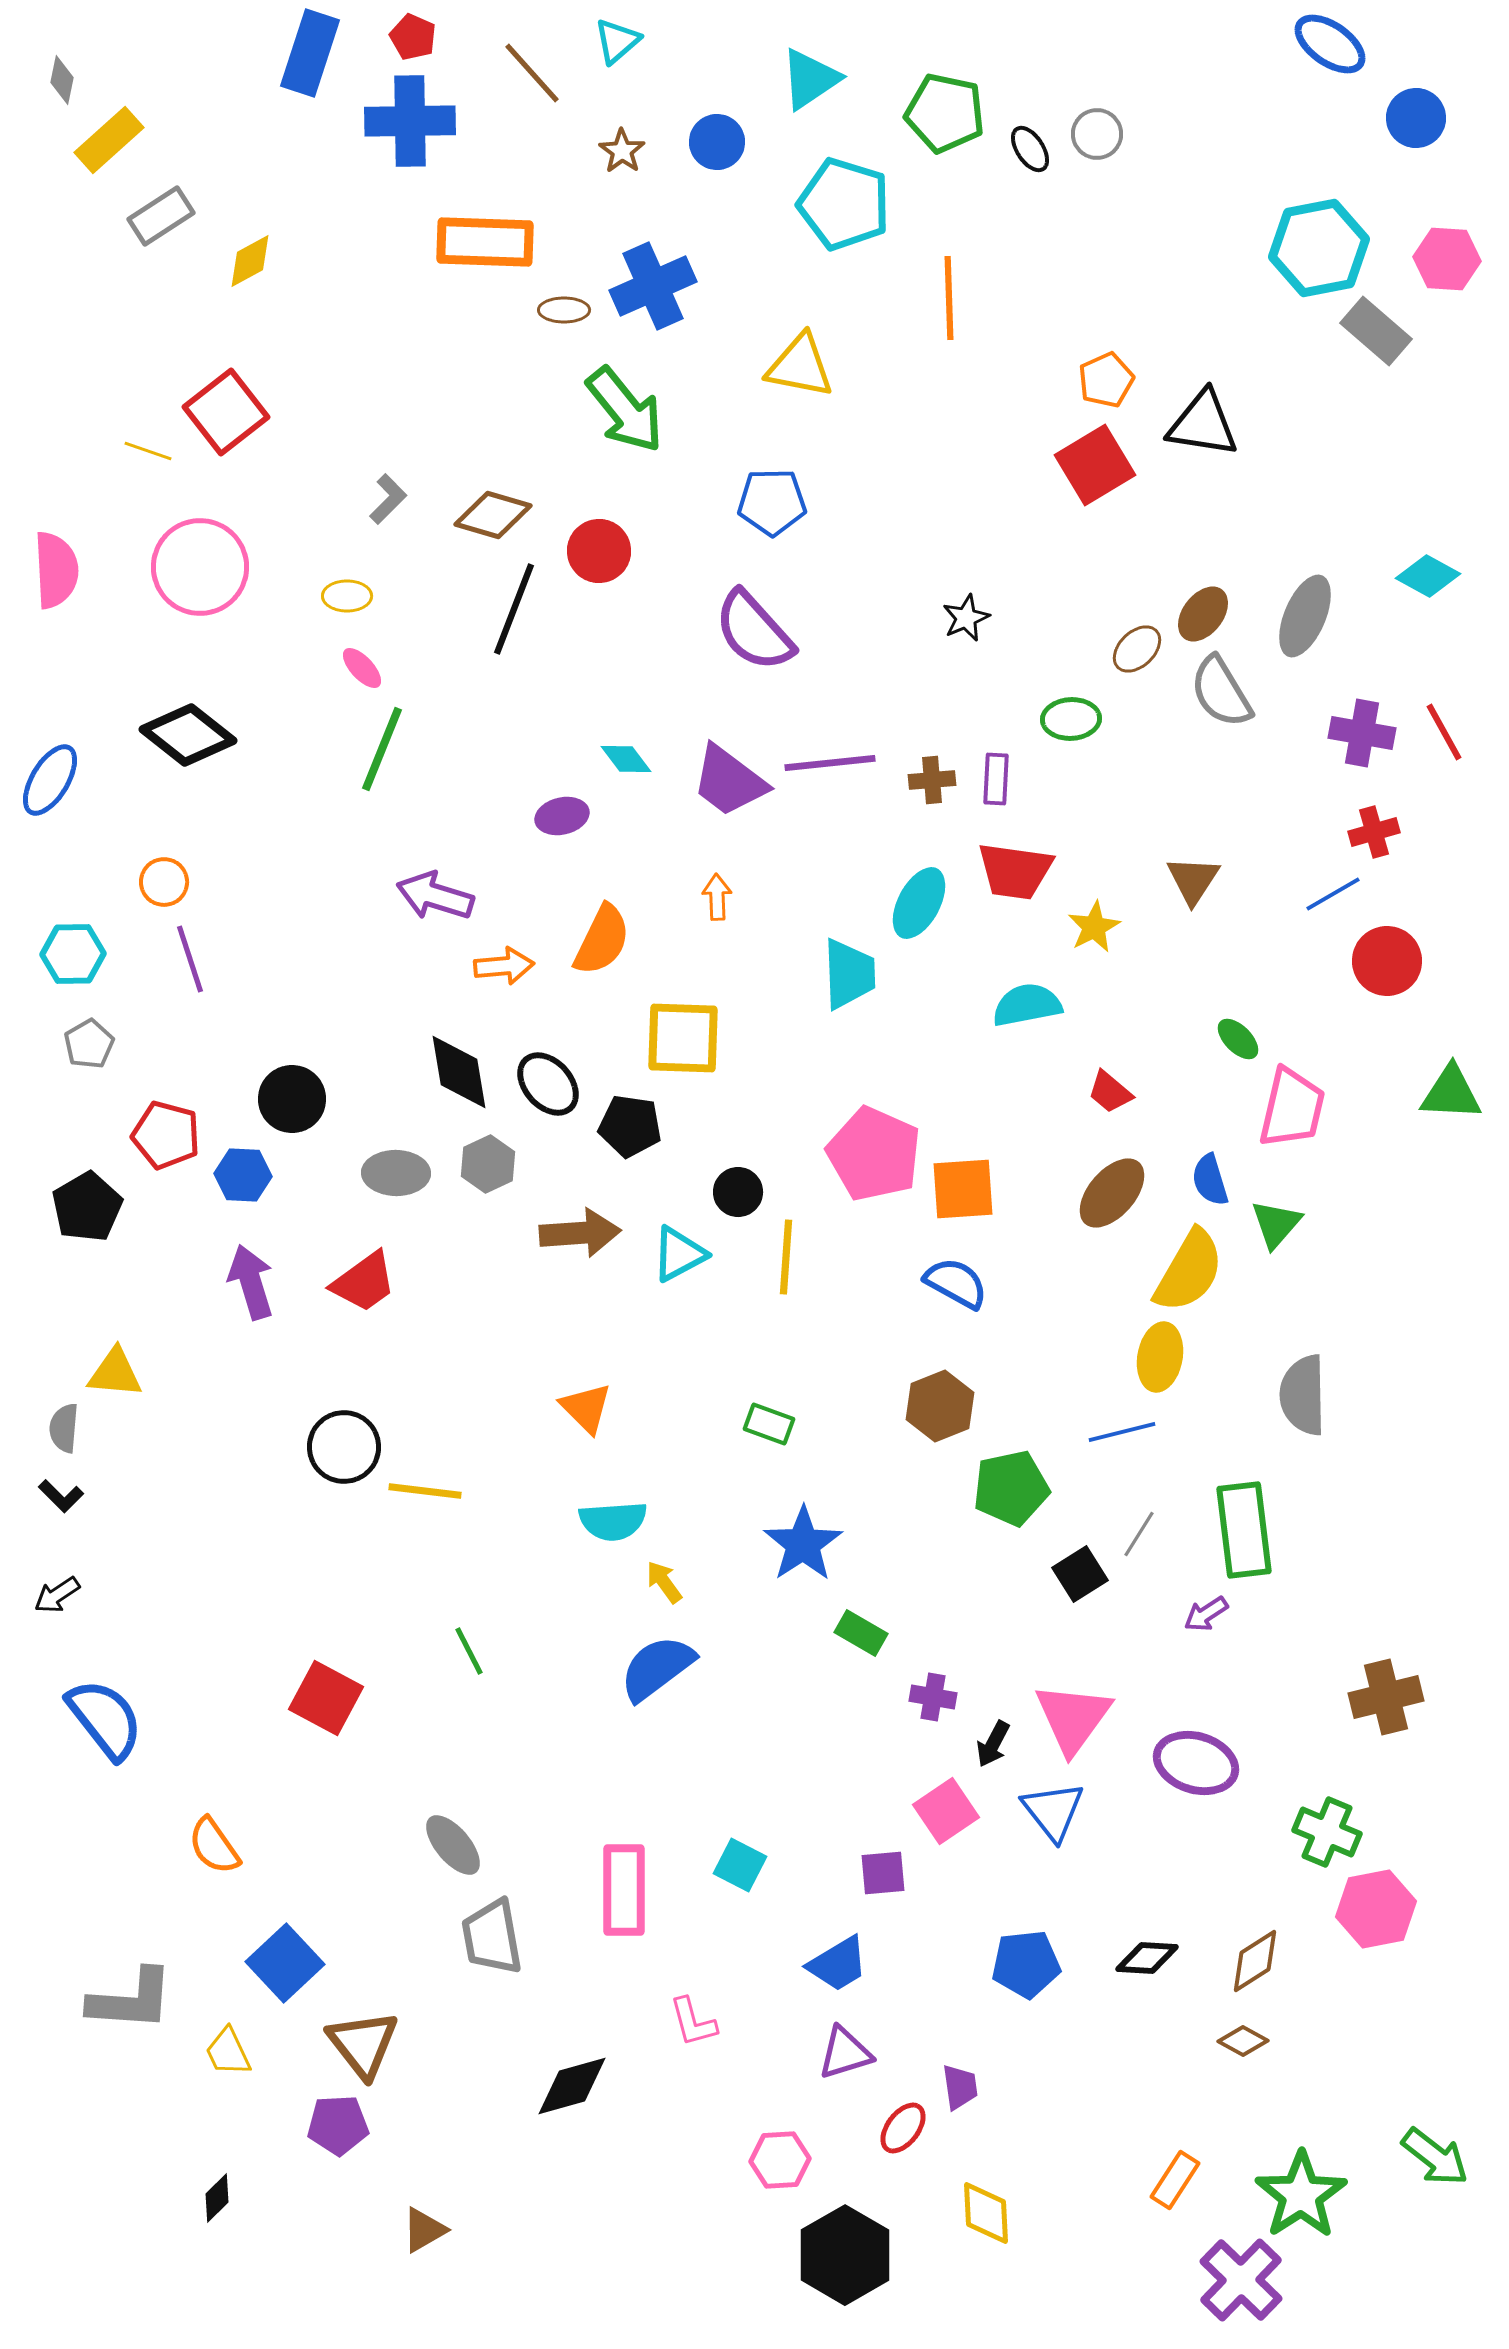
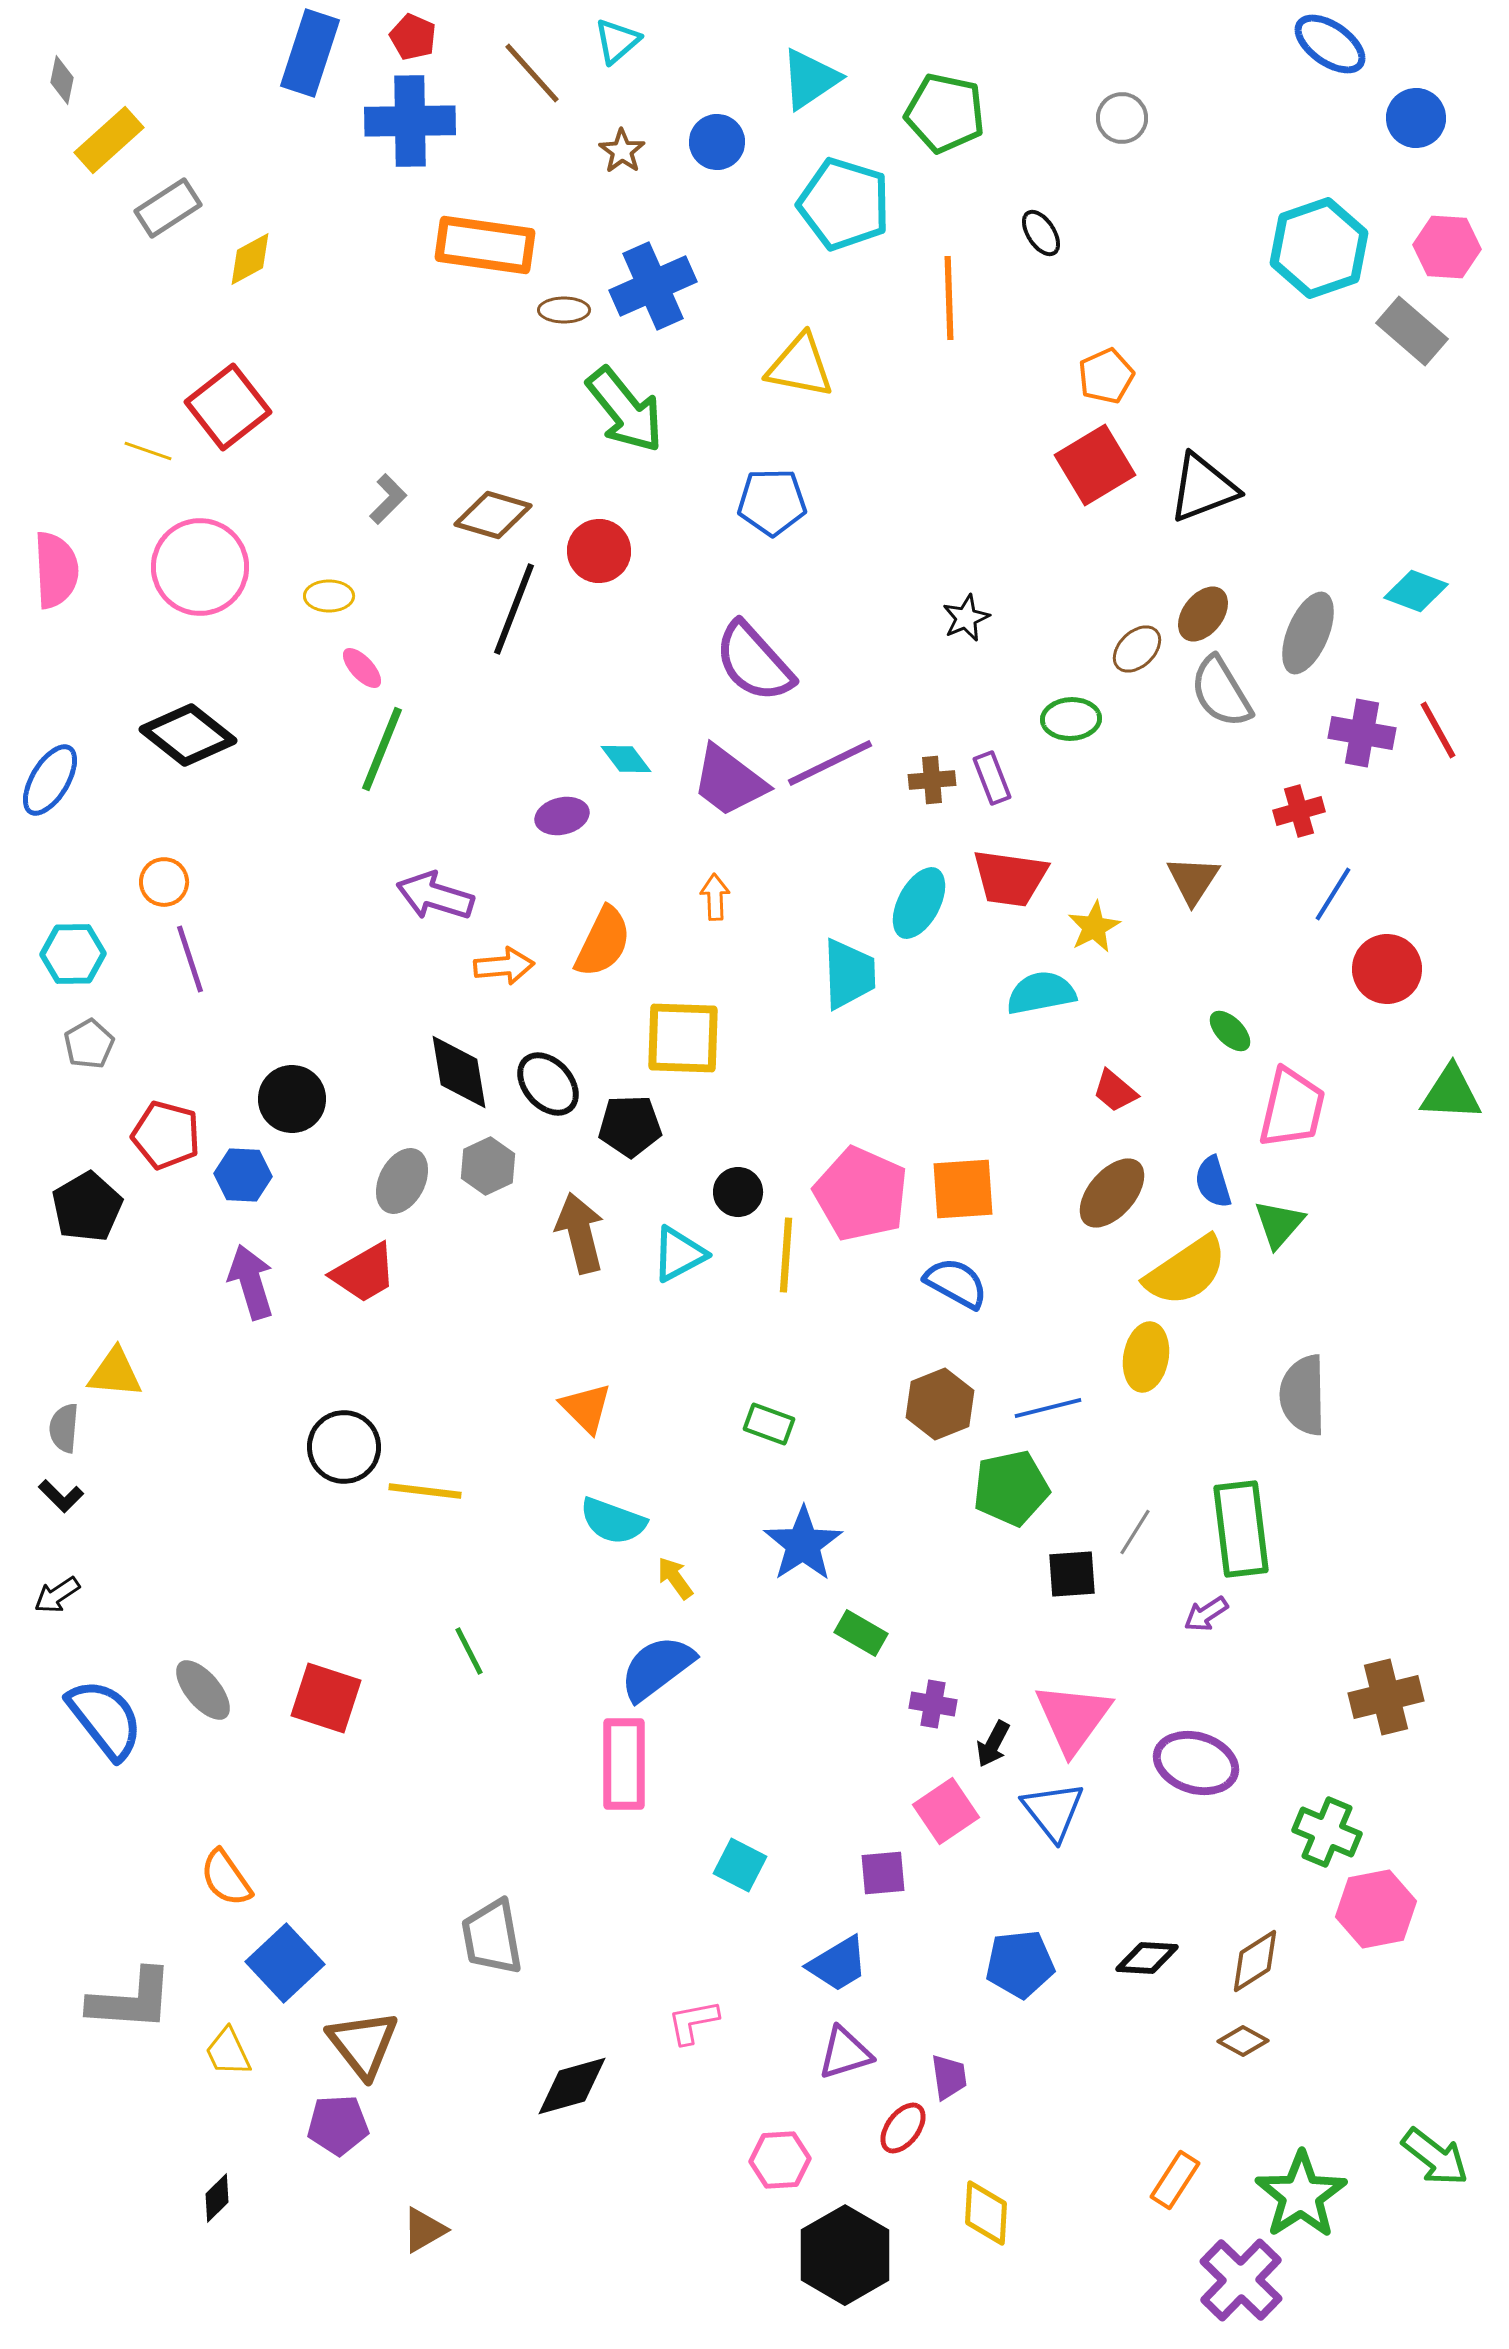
gray circle at (1097, 134): moved 25 px right, 16 px up
black ellipse at (1030, 149): moved 11 px right, 84 px down
gray rectangle at (161, 216): moved 7 px right, 8 px up
orange rectangle at (485, 242): moved 3 px down; rotated 6 degrees clockwise
cyan hexagon at (1319, 248): rotated 8 degrees counterclockwise
pink hexagon at (1447, 259): moved 12 px up
yellow diamond at (250, 261): moved 2 px up
gray rectangle at (1376, 331): moved 36 px right
orange pentagon at (1106, 380): moved 4 px up
red square at (226, 412): moved 2 px right, 5 px up
black triangle at (1203, 424): moved 64 px down; rotated 30 degrees counterclockwise
cyan diamond at (1428, 576): moved 12 px left, 15 px down; rotated 8 degrees counterclockwise
yellow ellipse at (347, 596): moved 18 px left
gray ellipse at (1305, 616): moved 3 px right, 17 px down
purple semicircle at (754, 631): moved 31 px down
red line at (1444, 732): moved 6 px left, 2 px up
purple line at (830, 763): rotated 20 degrees counterclockwise
purple rectangle at (996, 779): moved 4 px left, 1 px up; rotated 24 degrees counterclockwise
red cross at (1374, 832): moved 75 px left, 21 px up
red trapezoid at (1015, 871): moved 5 px left, 7 px down
blue line at (1333, 894): rotated 28 degrees counterclockwise
orange arrow at (717, 897): moved 2 px left
orange semicircle at (602, 940): moved 1 px right, 2 px down
red circle at (1387, 961): moved 8 px down
cyan semicircle at (1027, 1005): moved 14 px right, 12 px up
green ellipse at (1238, 1039): moved 8 px left, 8 px up
red trapezoid at (1110, 1092): moved 5 px right, 1 px up
black pentagon at (630, 1126): rotated 10 degrees counterclockwise
pink pentagon at (874, 1154): moved 13 px left, 40 px down
gray hexagon at (488, 1164): moved 2 px down
gray ellipse at (396, 1173): moved 6 px right, 8 px down; rotated 64 degrees counterclockwise
blue semicircle at (1210, 1180): moved 3 px right, 2 px down
green triangle at (1276, 1224): moved 3 px right
brown arrow at (580, 1233): rotated 100 degrees counterclockwise
yellow line at (786, 1257): moved 2 px up
yellow semicircle at (1189, 1271): moved 3 px left; rotated 26 degrees clockwise
red trapezoid at (364, 1282): moved 9 px up; rotated 6 degrees clockwise
yellow ellipse at (1160, 1357): moved 14 px left
brown hexagon at (940, 1406): moved 2 px up
blue line at (1122, 1432): moved 74 px left, 24 px up
cyan semicircle at (613, 1521): rotated 24 degrees clockwise
green rectangle at (1244, 1530): moved 3 px left, 1 px up
gray line at (1139, 1534): moved 4 px left, 2 px up
black square at (1080, 1574): moved 8 px left; rotated 28 degrees clockwise
yellow arrow at (664, 1582): moved 11 px right, 4 px up
purple cross at (933, 1697): moved 7 px down
red square at (326, 1698): rotated 10 degrees counterclockwise
gray ellipse at (453, 1845): moved 250 px left, 155 px up
orange semicircle at (214, 1846): moved 12 px right, 32 px down
pink rectangle at (624, 1890): moved 126 px up
blue pentagon at (1026, 1964): moved 6 px left
pink L-shape at (693, 2022): rotated 94 degrees clockwise
purple trapezoid at (960, 2087): moved 11 px left, 10 px up
yellow diamond at (986, 2213): rotated 6 degrees clockwise
